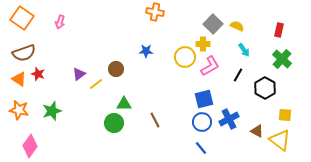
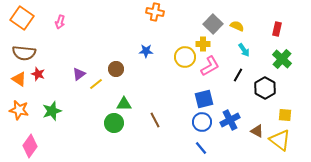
red rectangle: moved 2 px left, 1 px up
brown semicircle: rotated 25 degrees clockwise
blue cross: moved 1 px right, 1 px down
